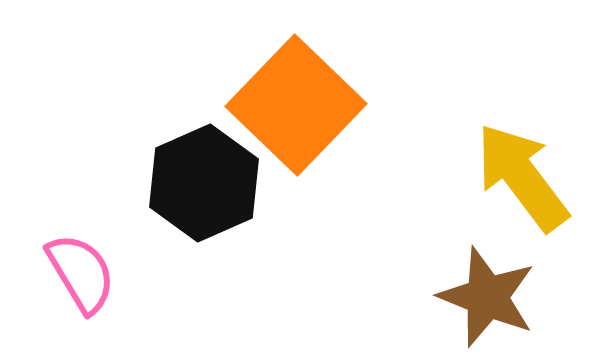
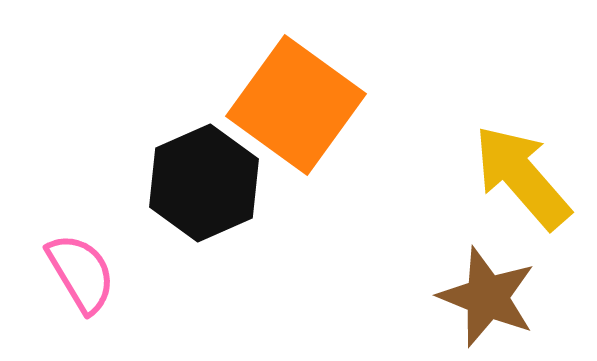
orange square: rotated 8 degrees counterclockwise
yellow arrow: rotated 4 degrees counterclockwise
